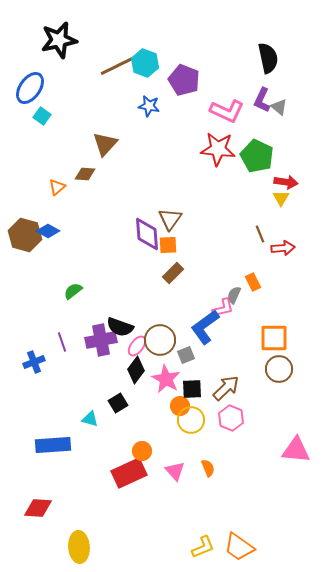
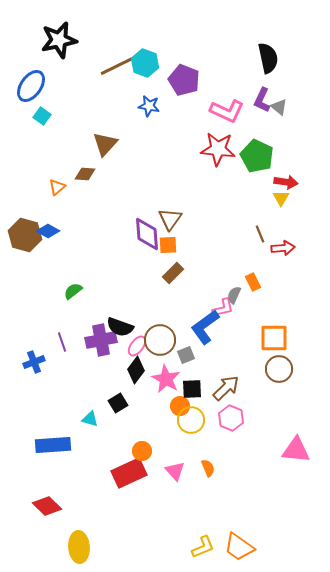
blue ellipse at (30, 88): moved 1 px right, 2 px up
red diamond at (38, 508): moved 9 px right, 2 px up; rotated 40 degrees clockwise
